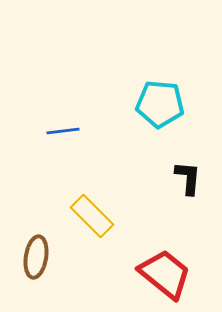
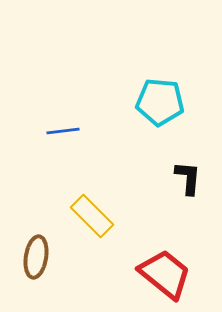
cyan pentagon: moved 2 px up
